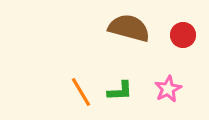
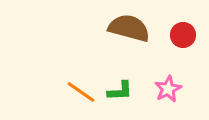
orange line: rotated 24 degrees counterclockwise
